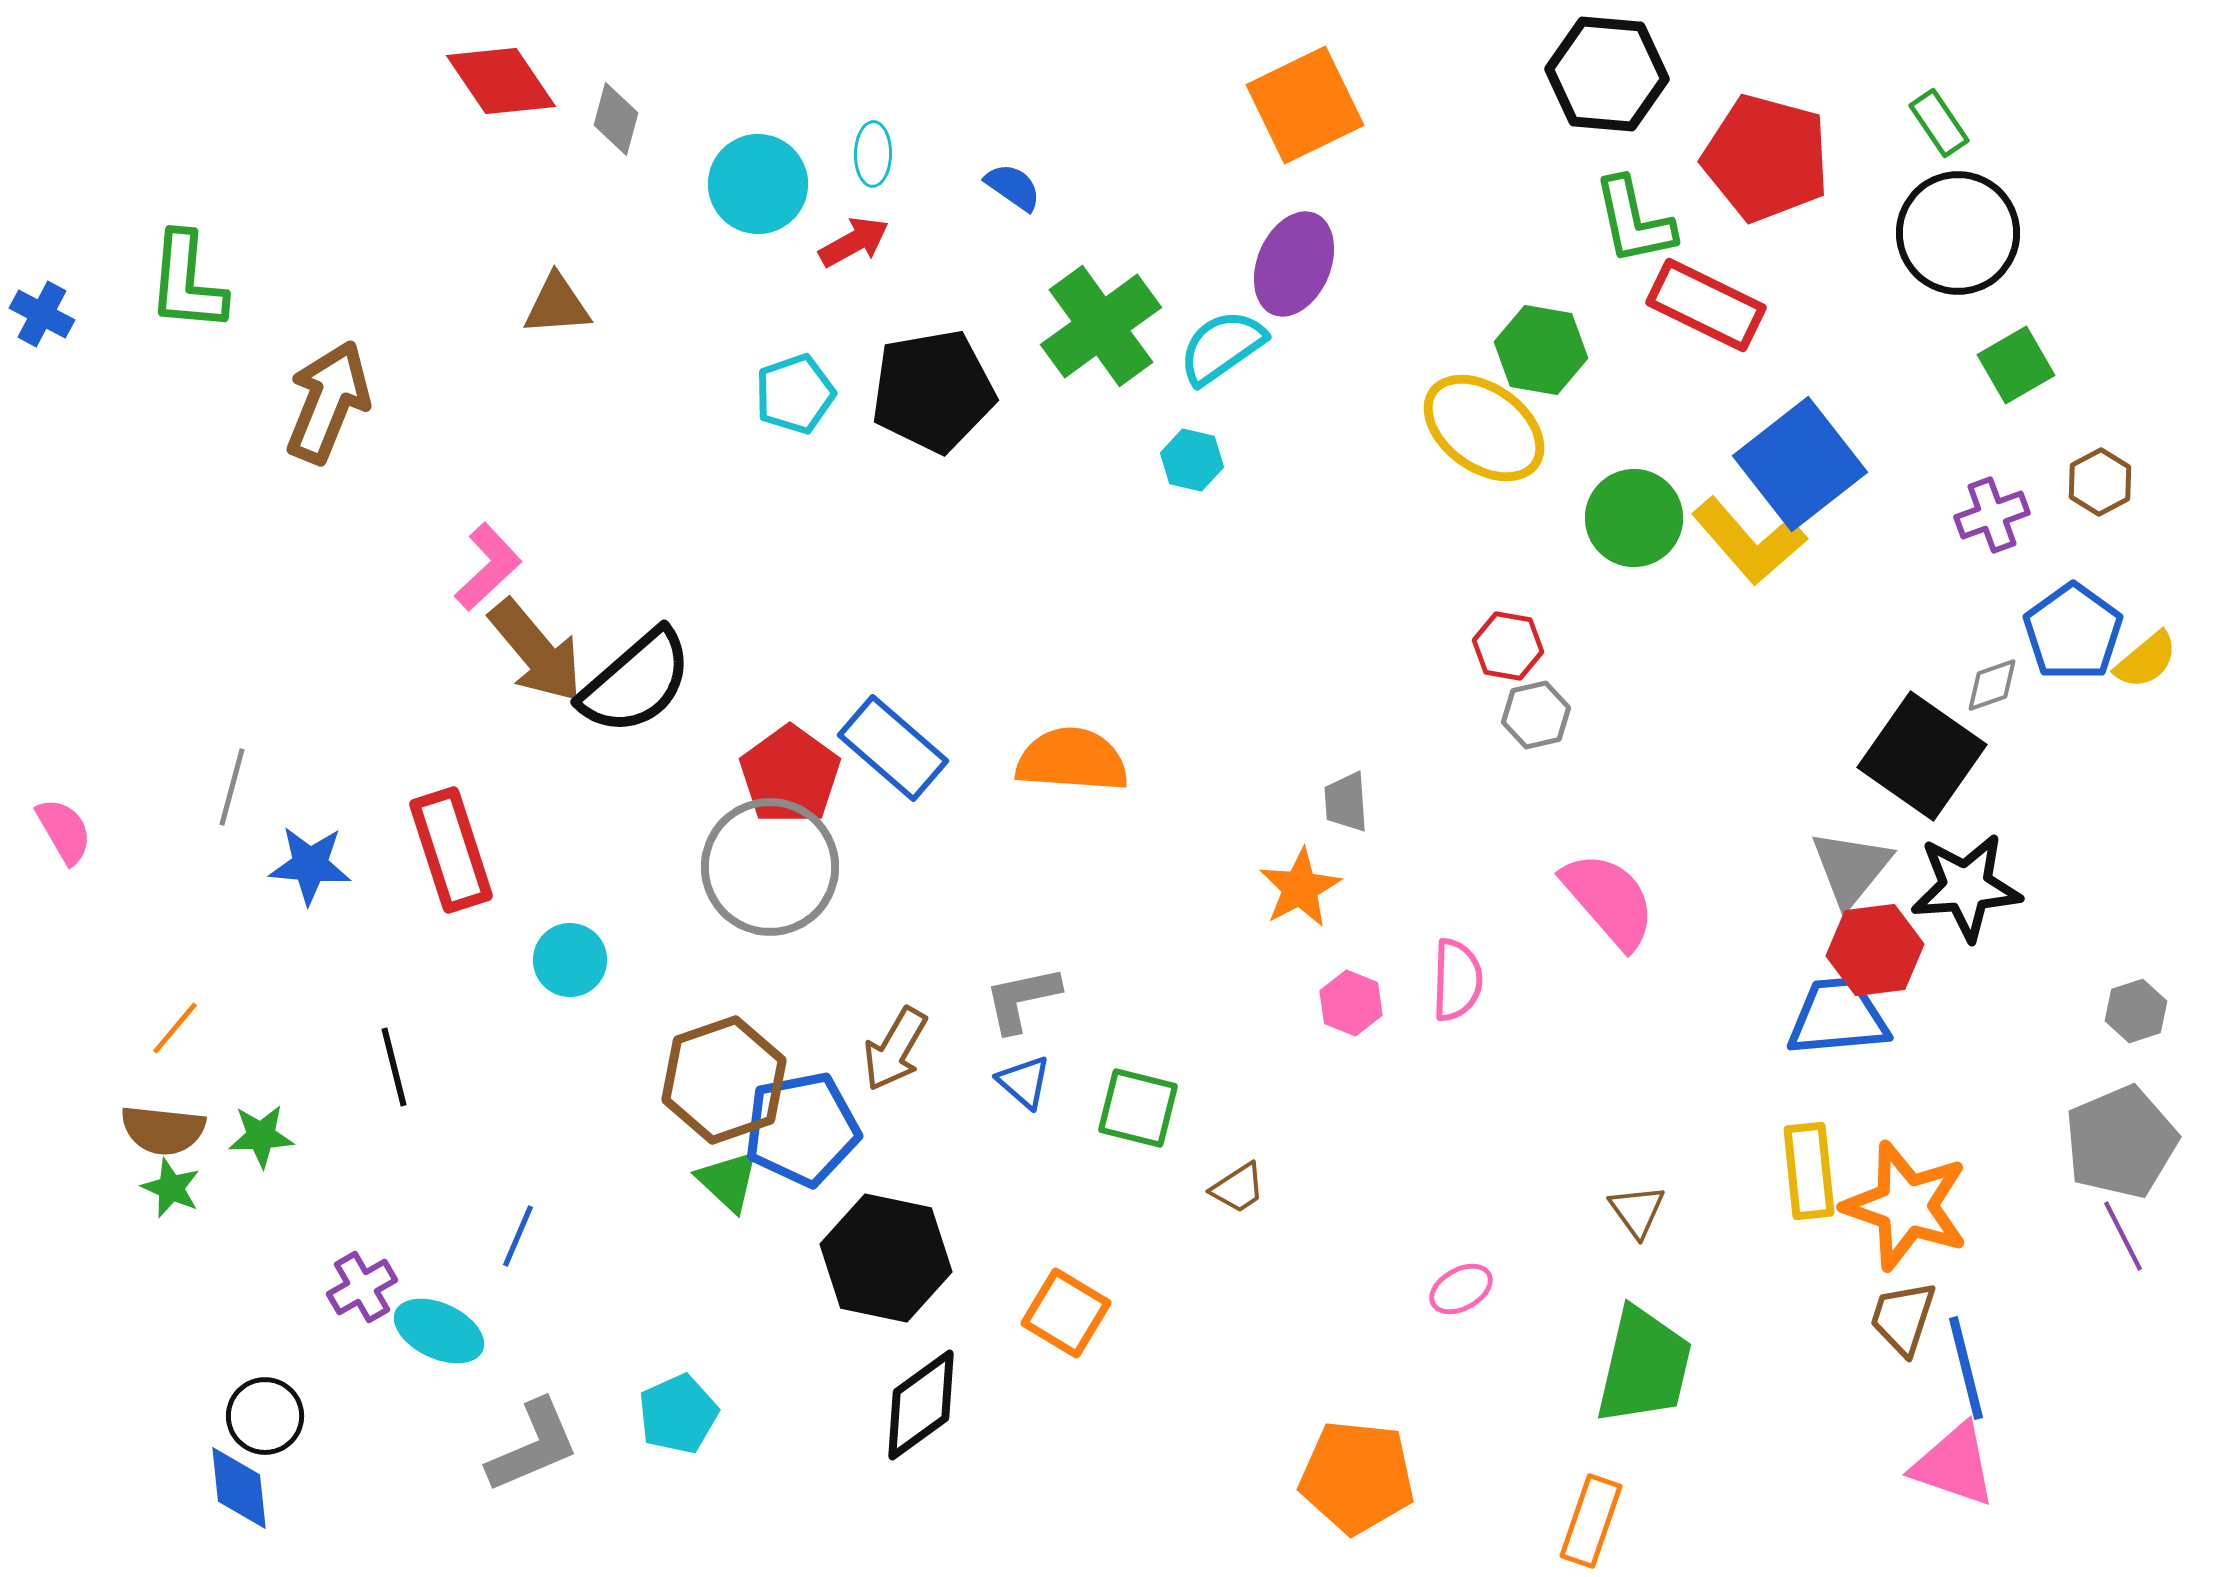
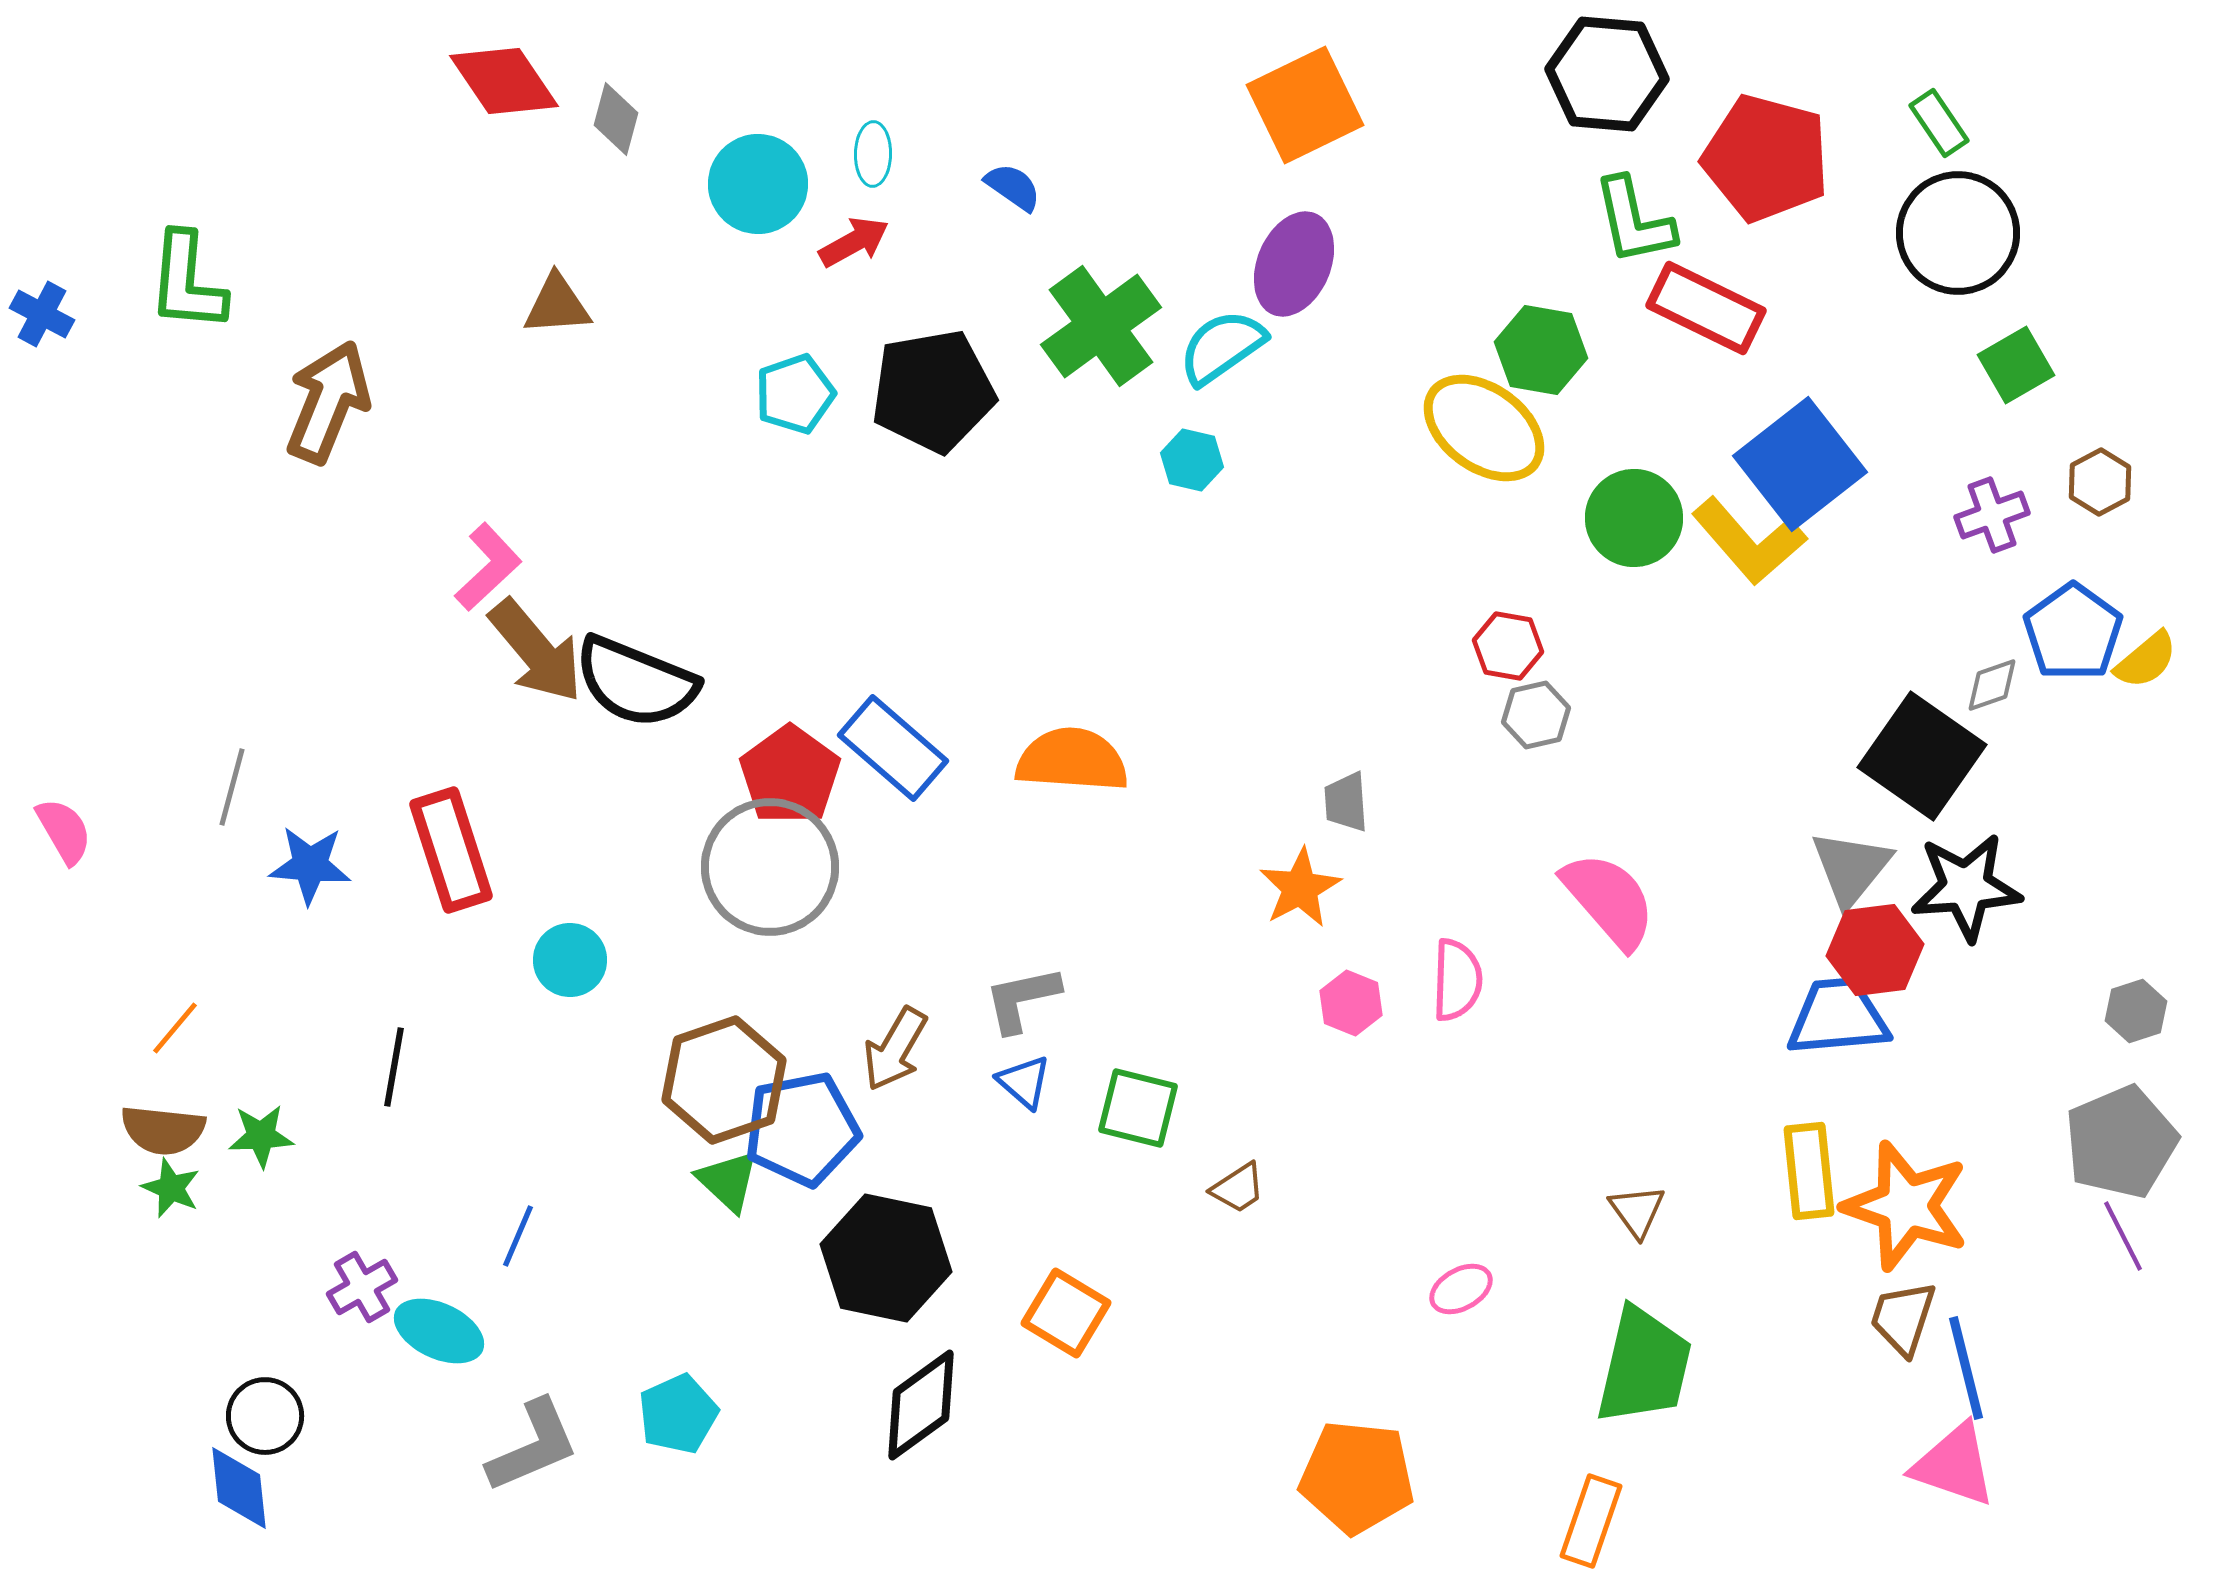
red diamond at (501, 81): moved 3 px right
red rectangle at (1706, 305): moved 3 px down
black semicircle at (636, 682): rotated 63 degrees clockwise
black line at (394, 1067): rotated 24 degrees clockwise
